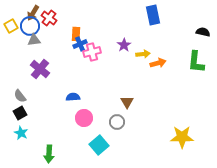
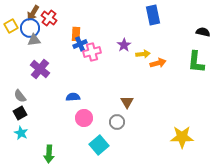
blue circle: moved 2 px down
